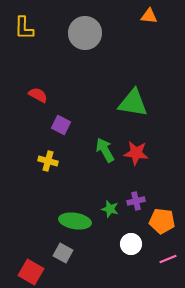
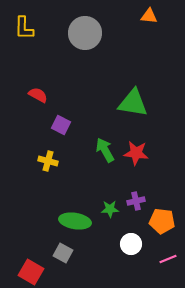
green star: rotated 18 degrees counterclockwise
